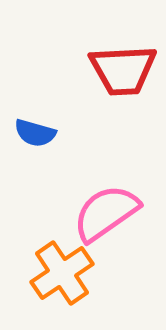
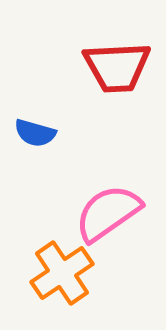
red trapezoid: moved 6 px left, 3 px up
pink semicircle: moved 2 px right
